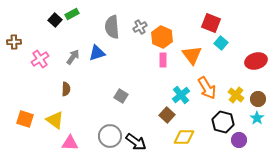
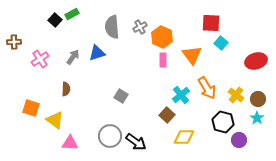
red square: rotated 18 degrees counterclockwise
orange square: moved 6 px right, 11 px up
